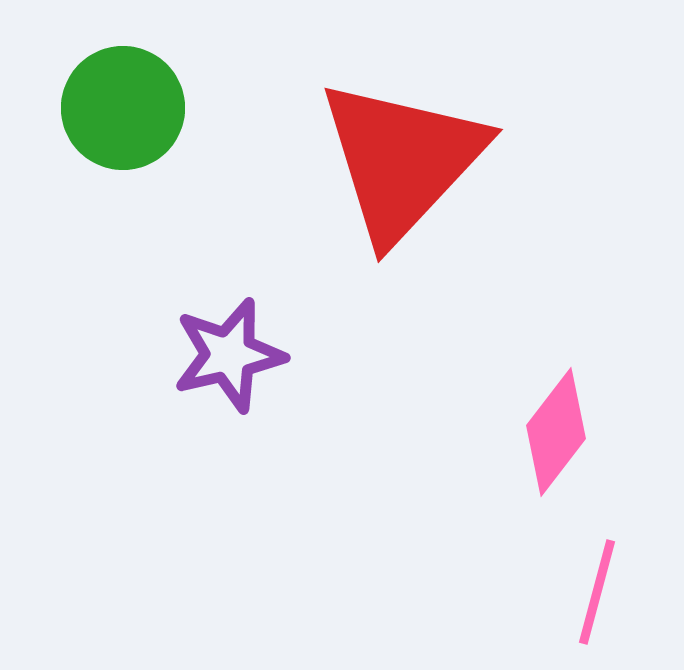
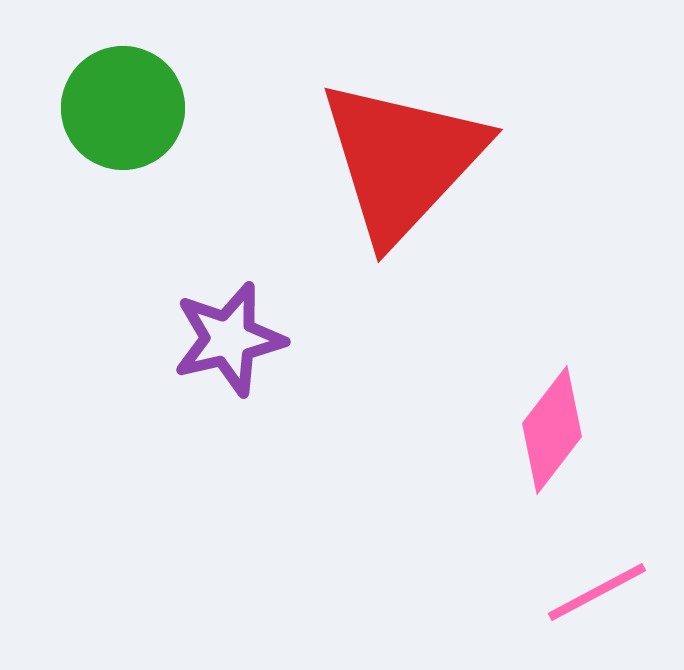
purple star: moved 16 px up
pink diamond: moved 4 px left, 2 px up
pink line: rotated 47 degrees clockwise
